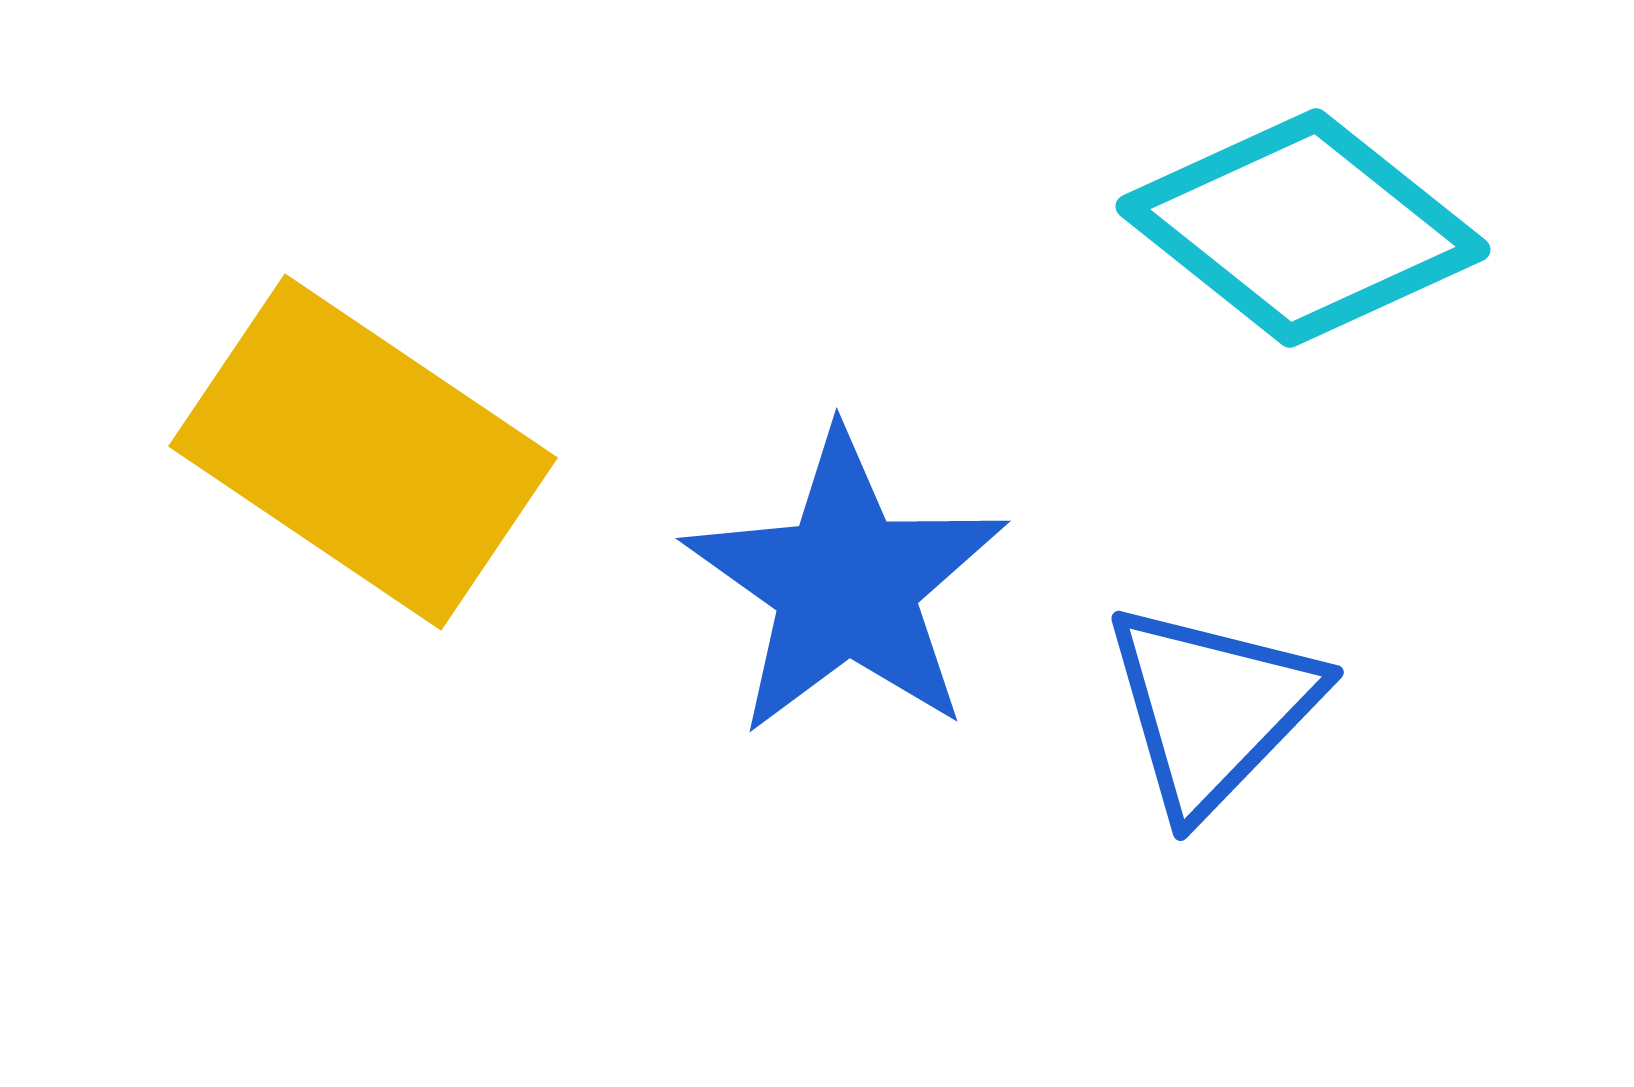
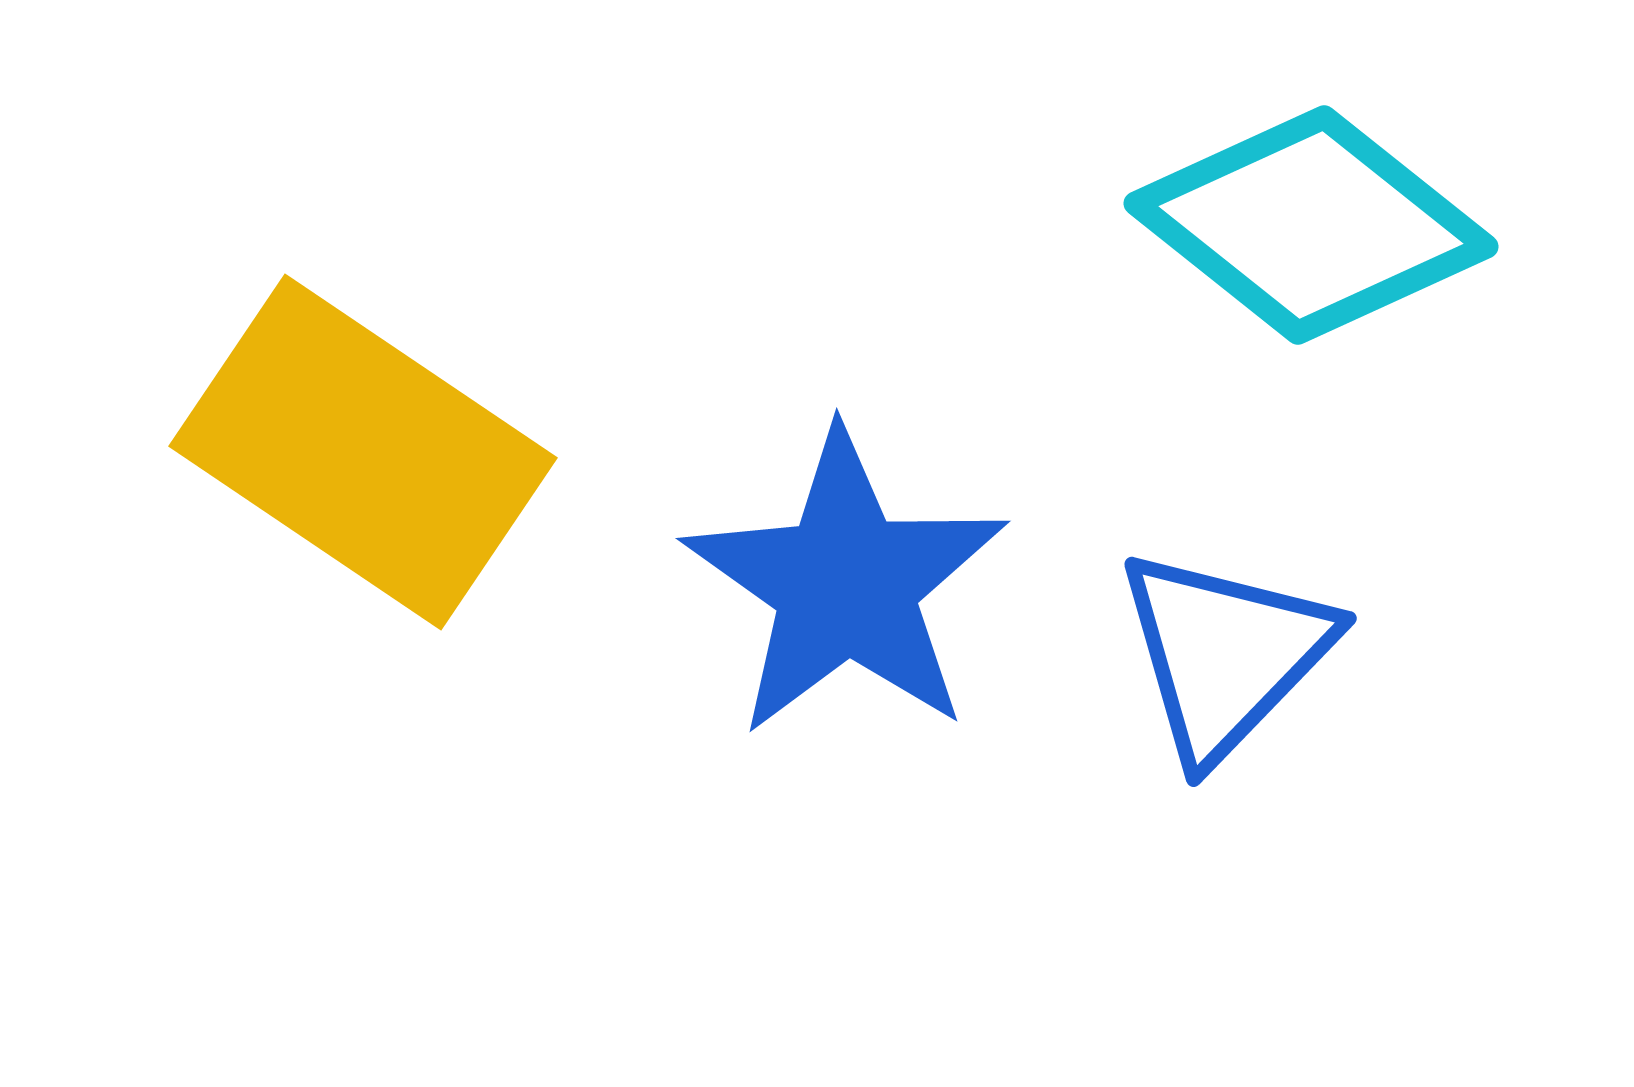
cyan diamond: moved 8 px right, 3 px up
blue triangle: moved 13 px right, 54 px up
